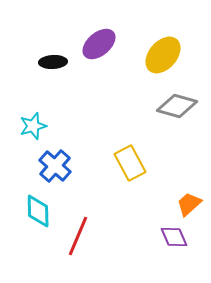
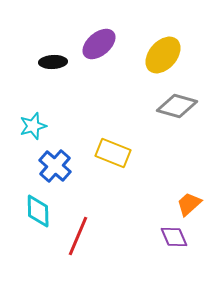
yellow rectangle: moved 17 px left, 10 px up; rotated 40 degrees counterclockwise
